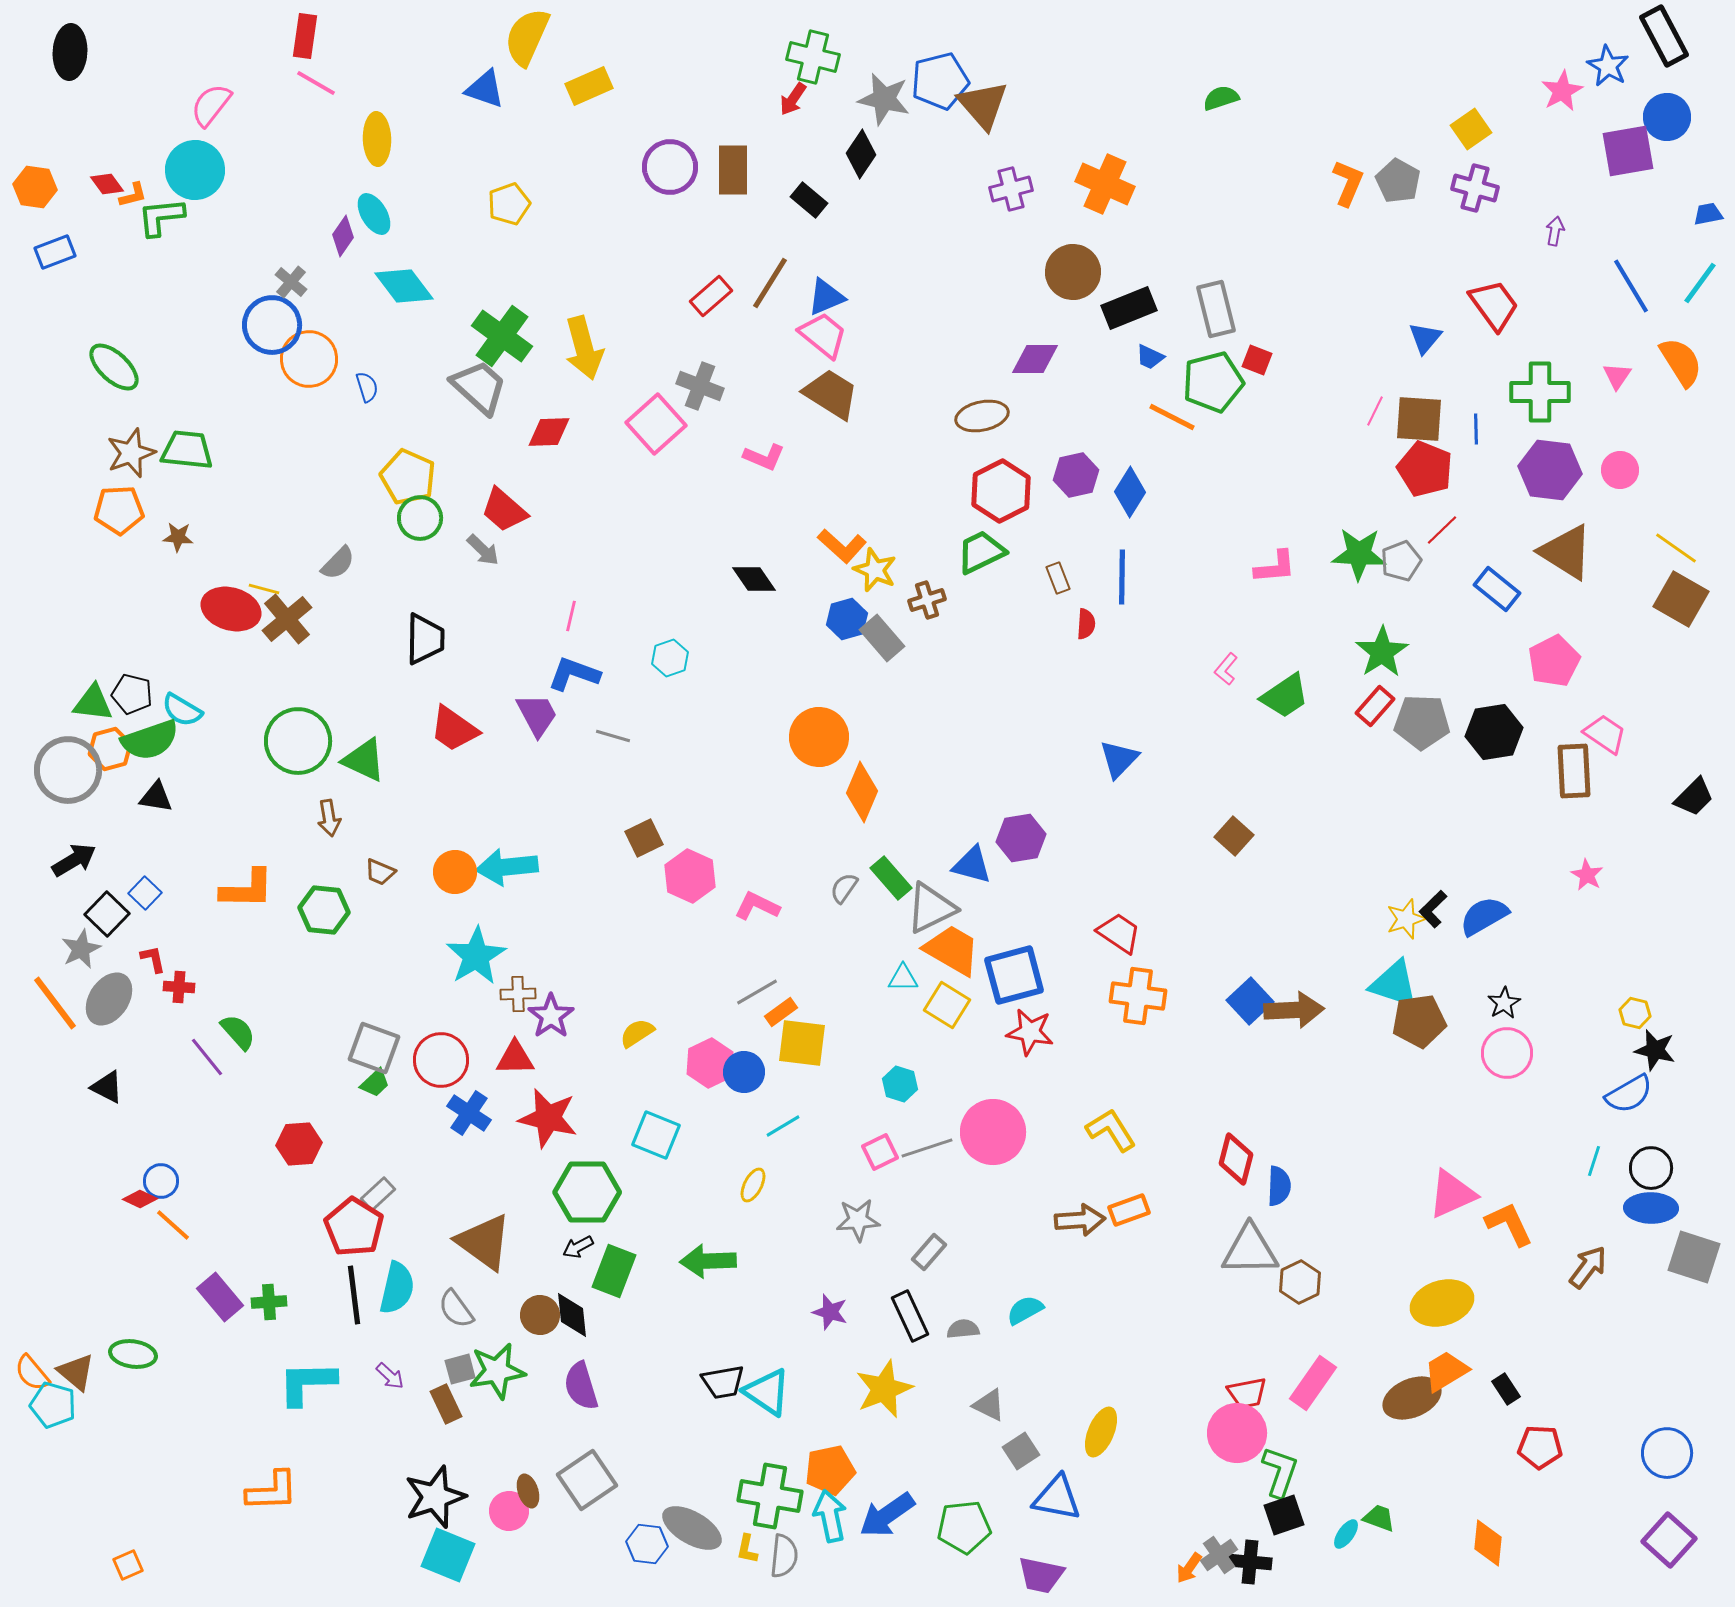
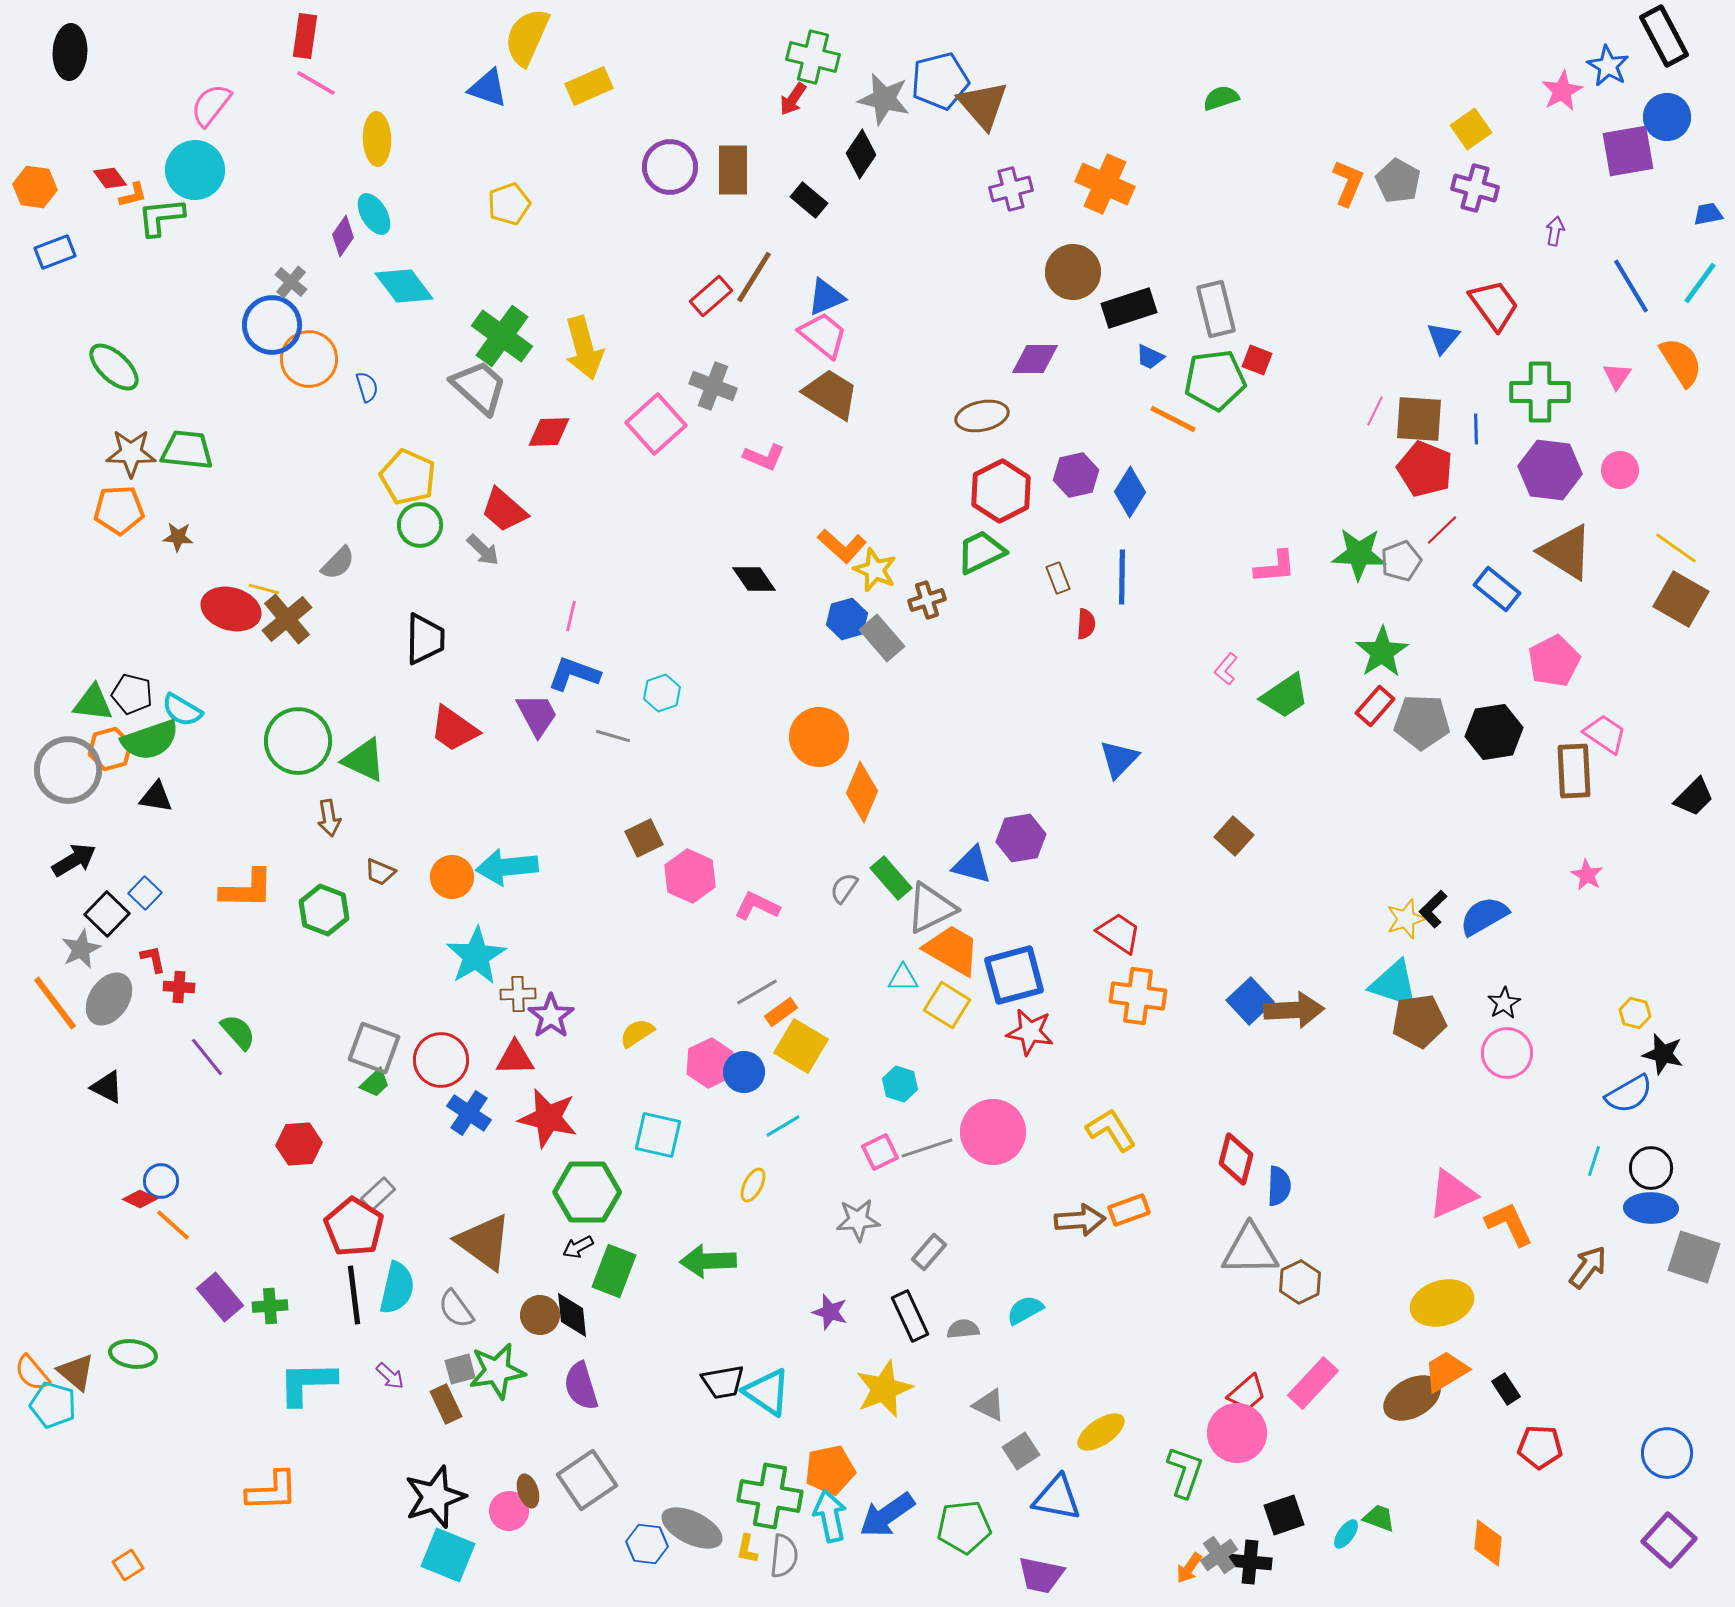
blue triangle at (485, 89): moved 3 px right, 1 px up
red diamond at (107, 184): moved 3 px right, 6 px up
brown line at (770, 283): moved 16 px left, 6 px up
black rectangle at (1129, 308): rotated 4 degrees clockwise
blue triangle at (1425, 338): moved 18 px right
green pentagon at (1213, 382): moved 2 px right, 2 px up; rotated 8 degrees clockwise
gray cross at (700, 386): moved 13 px right
orange line at (1172, 417): moved 1 px right, 2 px down
brown star at (131, 453): rotated 21 degrees clockwise
green circle at (420, 518): moved 7 px down
cyan hexagon at (670, 658): moved 8 px left, 35 px down
orange circle at (455, 872): moved 3 px left, 5 px down
green hexagon at (324, 910): rotated 15 degrees clockwise
yellow square at (802, 1043): moved 1 px left, 3 px down; rotated 24 degrees clockwise
black star at (1655, 1050): moved 8 px right, 4 px down
cyan square at (656, 1135): moved 2 px right; rotated 9 degrees counterclockwise
green cross at (269, 1302): moved 1 px right, 4 px down
pink rectangle at (1313, 1383): rotated 8 degrees clockwise
red trapezoid at (1247, 1393): rotated 30 degrees counterclockwise
brown ellipse at (1412, 1398): rotated 6 degrees counterclockwise
yellow ellipse at (1101, 1432): rotated 33 degrees clockwise
green L-shape at (1280, 1472): moved 95 px left
gray ellipse at (692, 1528): rotated 4 degrees counterclockwise
orange square at (128, 1565): rotated 8 degrees counterclockwise
